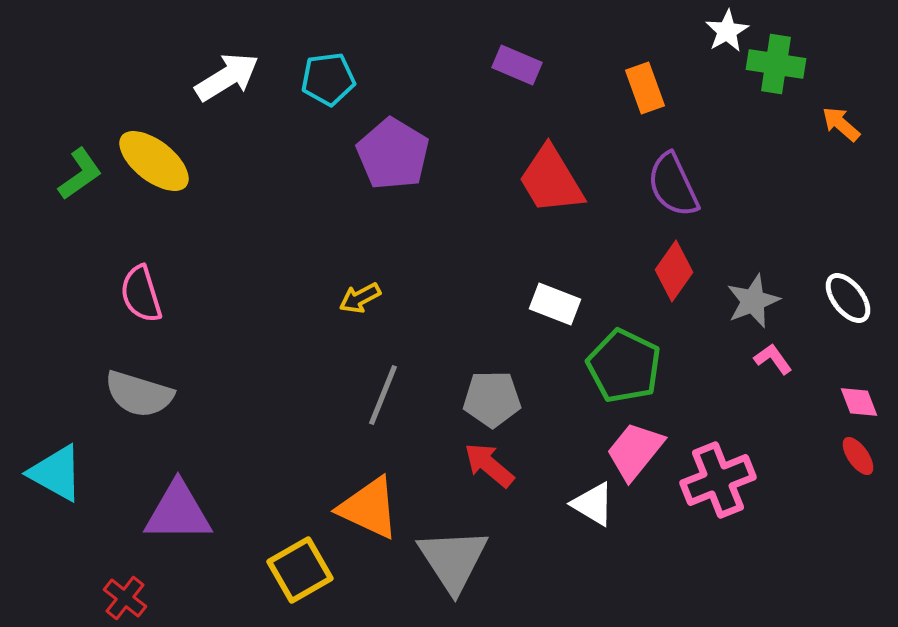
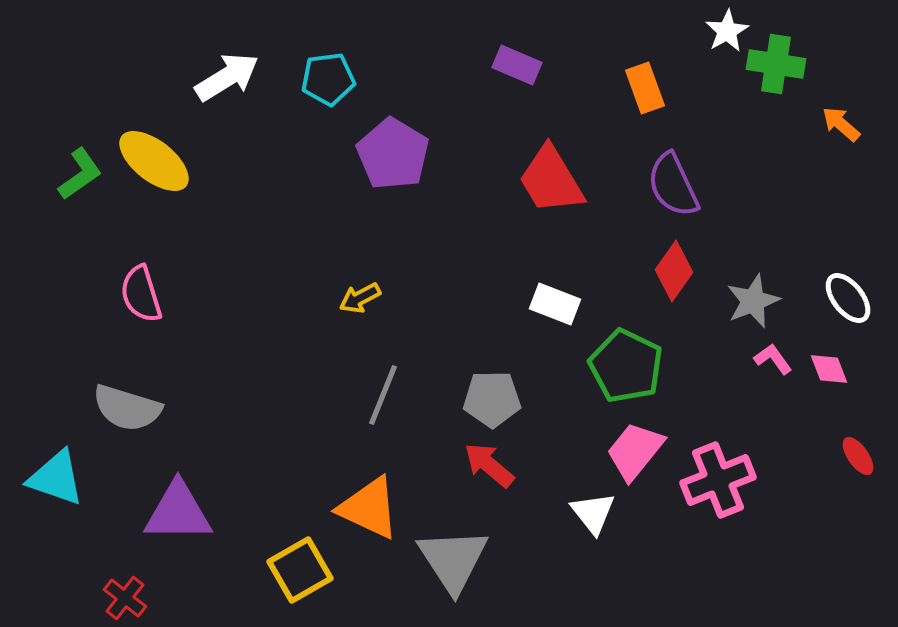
green pentagon: moved 2 px right
gray semicircle: moved 12 px left, 14 px down
pink diamond: moved 30 px left, 33 px up
cyan triangle: moved 5 px down; rotated 10 degrees counterclockwise
white triangle: moved 9 px down; rotated 21 degrees clockwise
